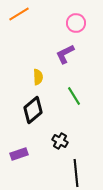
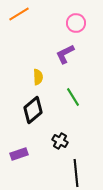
green line: moved 1 px left, 1 px down
